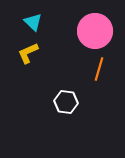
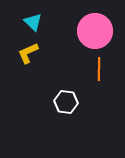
orange line: rotated 15 degrees counterclockwise
